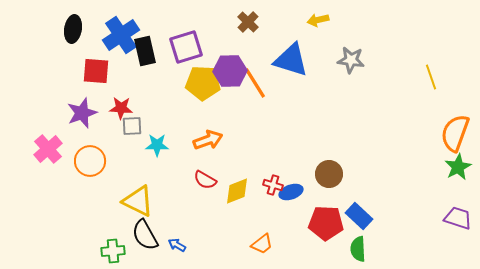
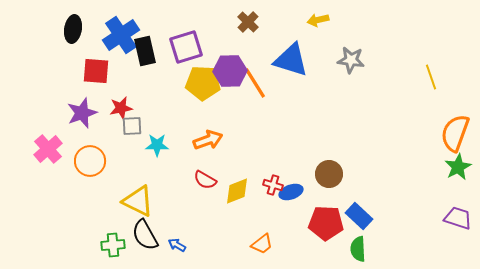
red star: rotated 15 degrees counterclockwise
green cross: moved 6 px up
